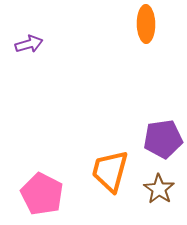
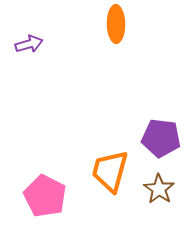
orange ellipse: moved 30 px left
purple pentagon: moved 2 px left, 1 px up; rotated 15 degrees clockwise
pink pentagon: moved 3 px right, 2 px down
